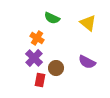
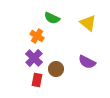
orange cross: moved 2 px up
brown circle: moved 1 px down
red rectangle: moved 3 px left
